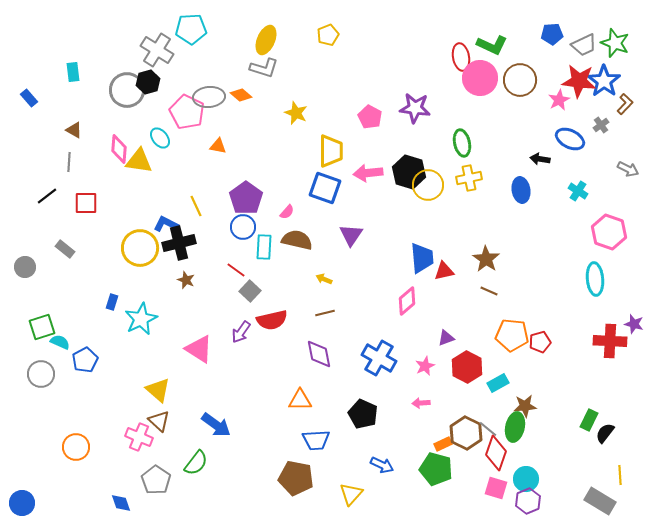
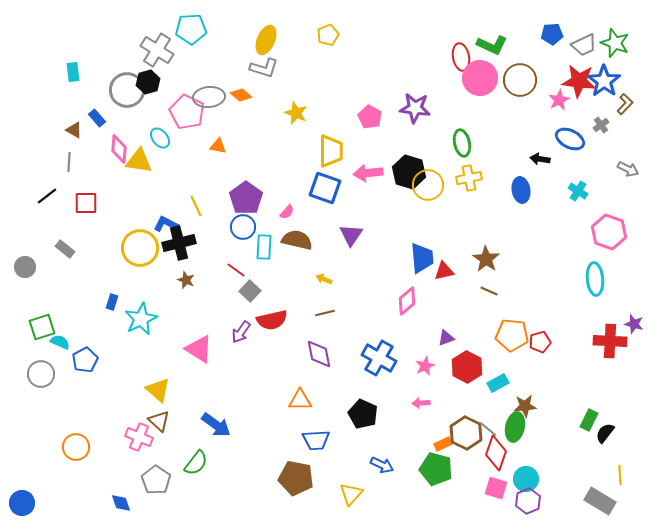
blue rectangle at (29, 98): moved 68 px right, 20 px down
